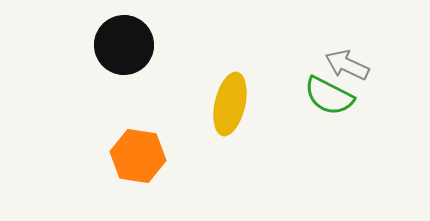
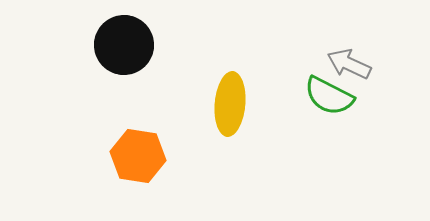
gray arrow: moved 2 px right, 1 px up
yellow ellipse: rotated 8 degrees counterclockwise
